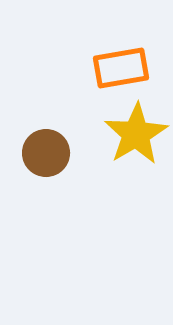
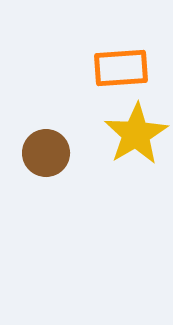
orange rectangle: rotated 6 degrees clockwise
